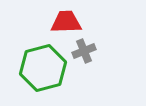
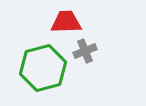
gray cross: moved 1 px right
